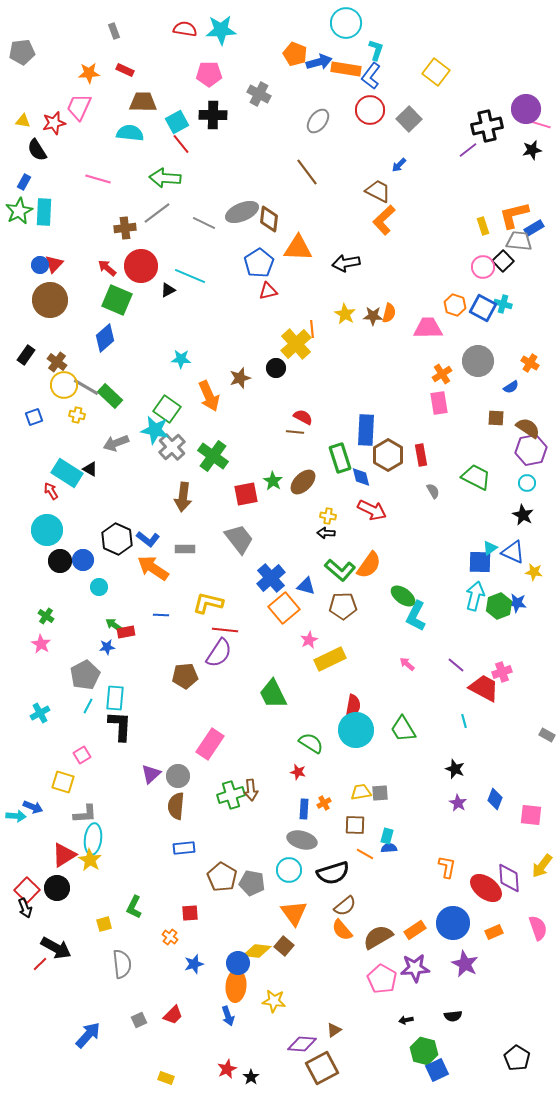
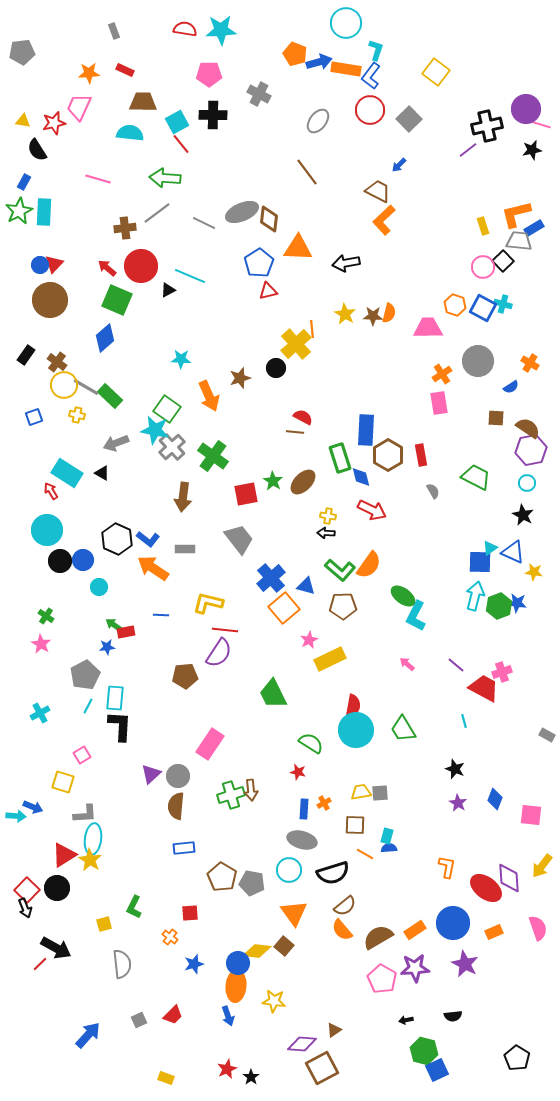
orange L-shape at (514, 215): moved 2 px right, 1 px up
black triangle at (90, 469): moved 12 px right, 4 px down
